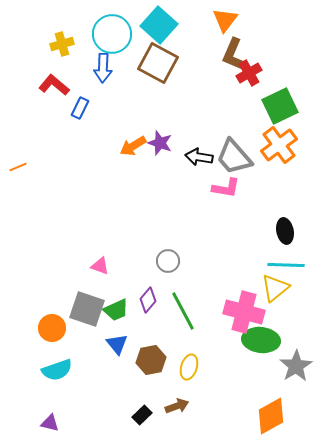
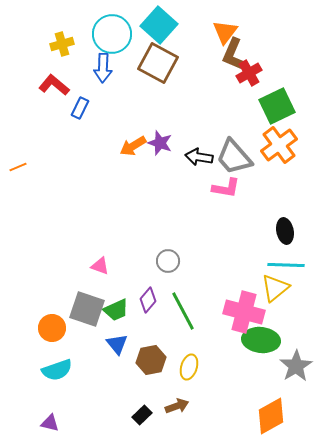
orange triangle: moved 12 px down
green square: moved 3 px left
